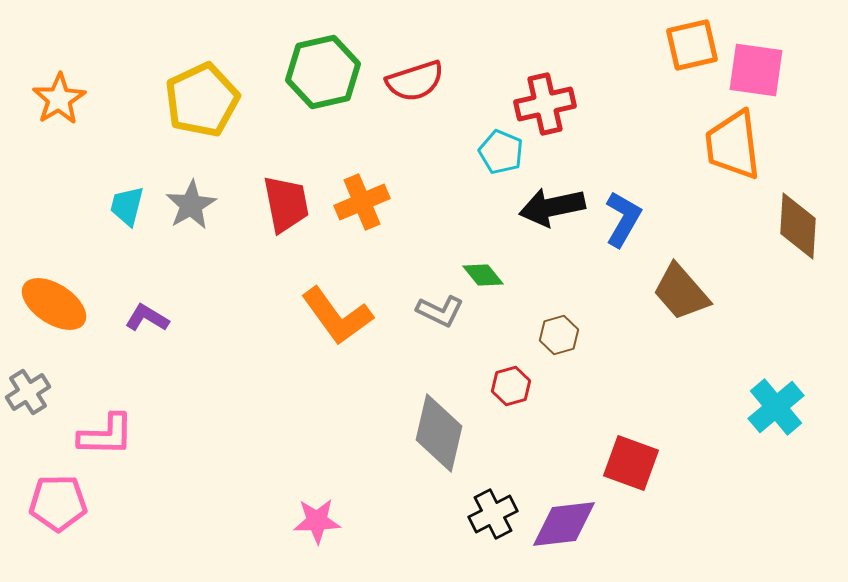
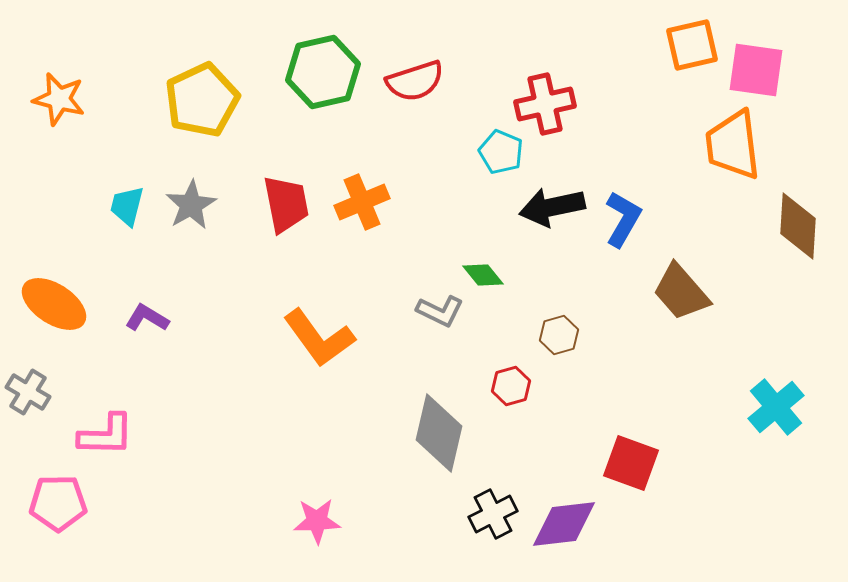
orange star: rotated 26 degrees counterclockwise
orange L-shape: moved 18 px left, 22 px down
gray cross: rotated 27 degrees counterclockwise
